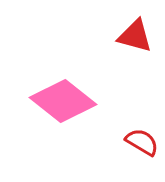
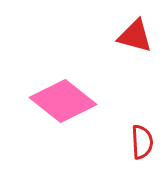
red semicircle: rotated 56 degrees clockwise
